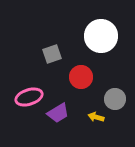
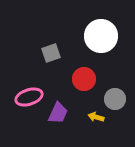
gray square: moved 1 px left, 1 px up
red circle: moved 3 px right, 2 px down
purple trapezoid: rotated 35 degrees counterclockwise
